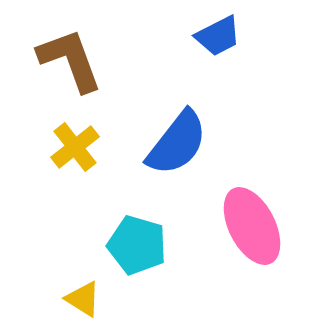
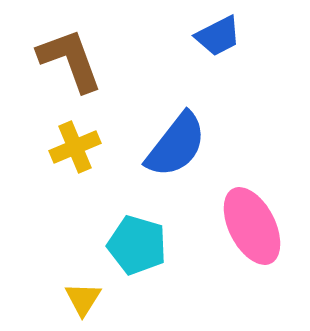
blue semicircle: moved 1 px left, 2 px down
yellow cross: rotated 15 degrees clockwise
yellow triangle: rotated 30 degrees clockwise
